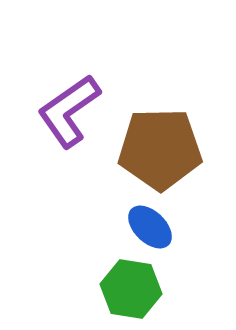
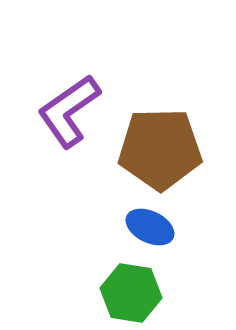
blue ellipse: rotated 18 degrees counterclockwise
green hexagon: moved 4 px down
